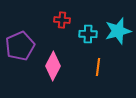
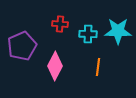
red cross: moved 2 px left, 4 px down
cyan star: rotated 16 degrees clockwise
purple pentagon: moved 2 px right
pink diamond: moved 2 px right
